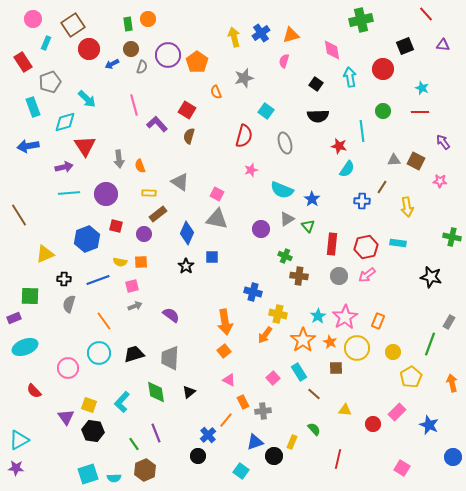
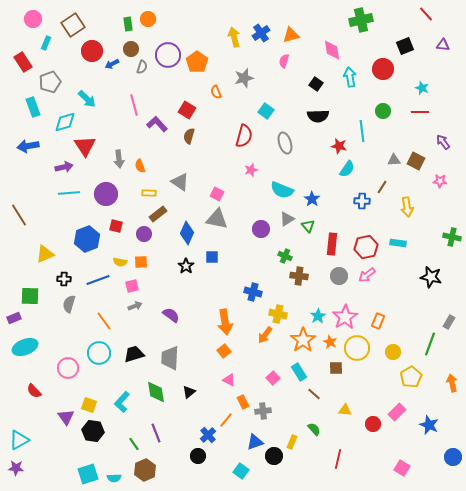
red circle at (89, 49): moved 3 px right, 2 px down
